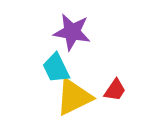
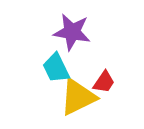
red trapezoid: moved 11 px left, 8 px up
yellow triangle: moved 4 px right
